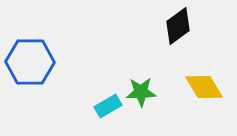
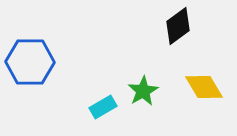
green star: moved 2 px right, 1 px up; rotated 28 degrees counterclockwise
cyan rectangle: moved 5 px left, 1 px down
